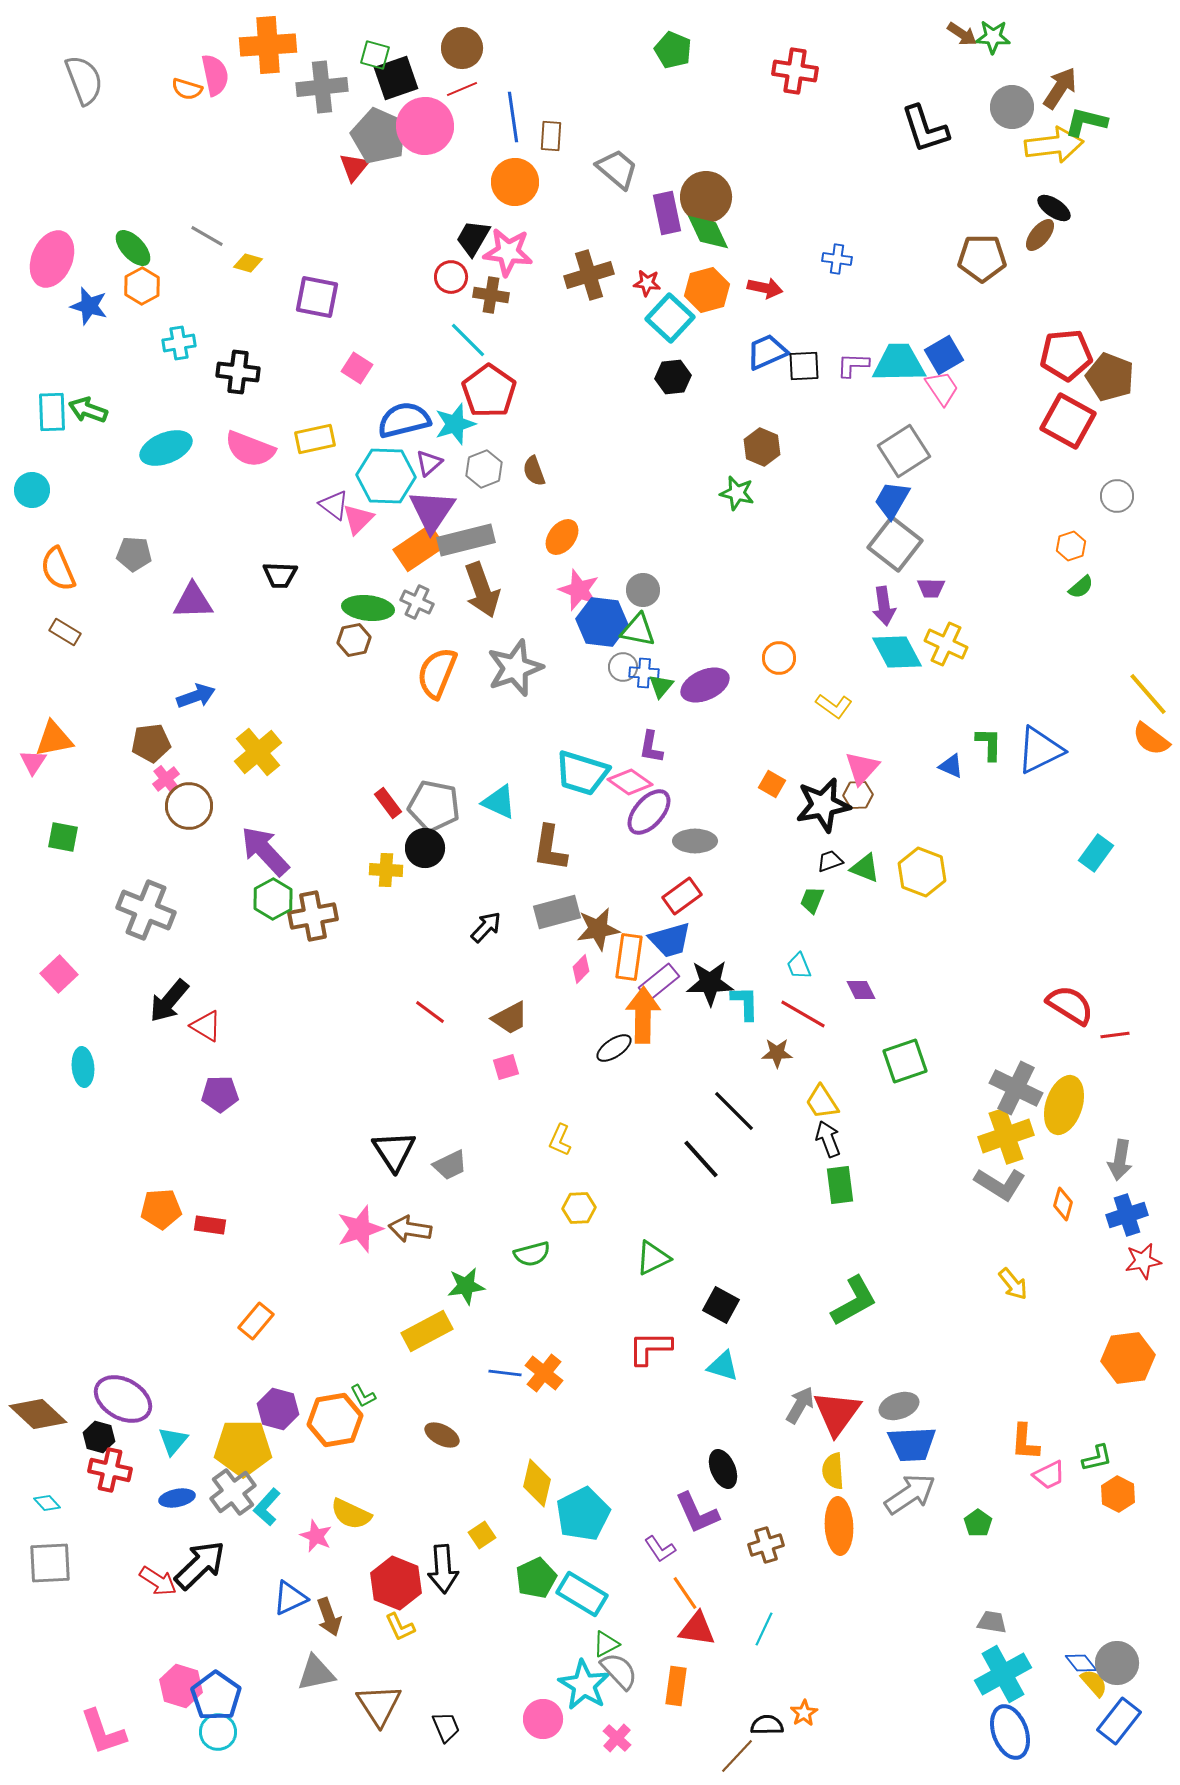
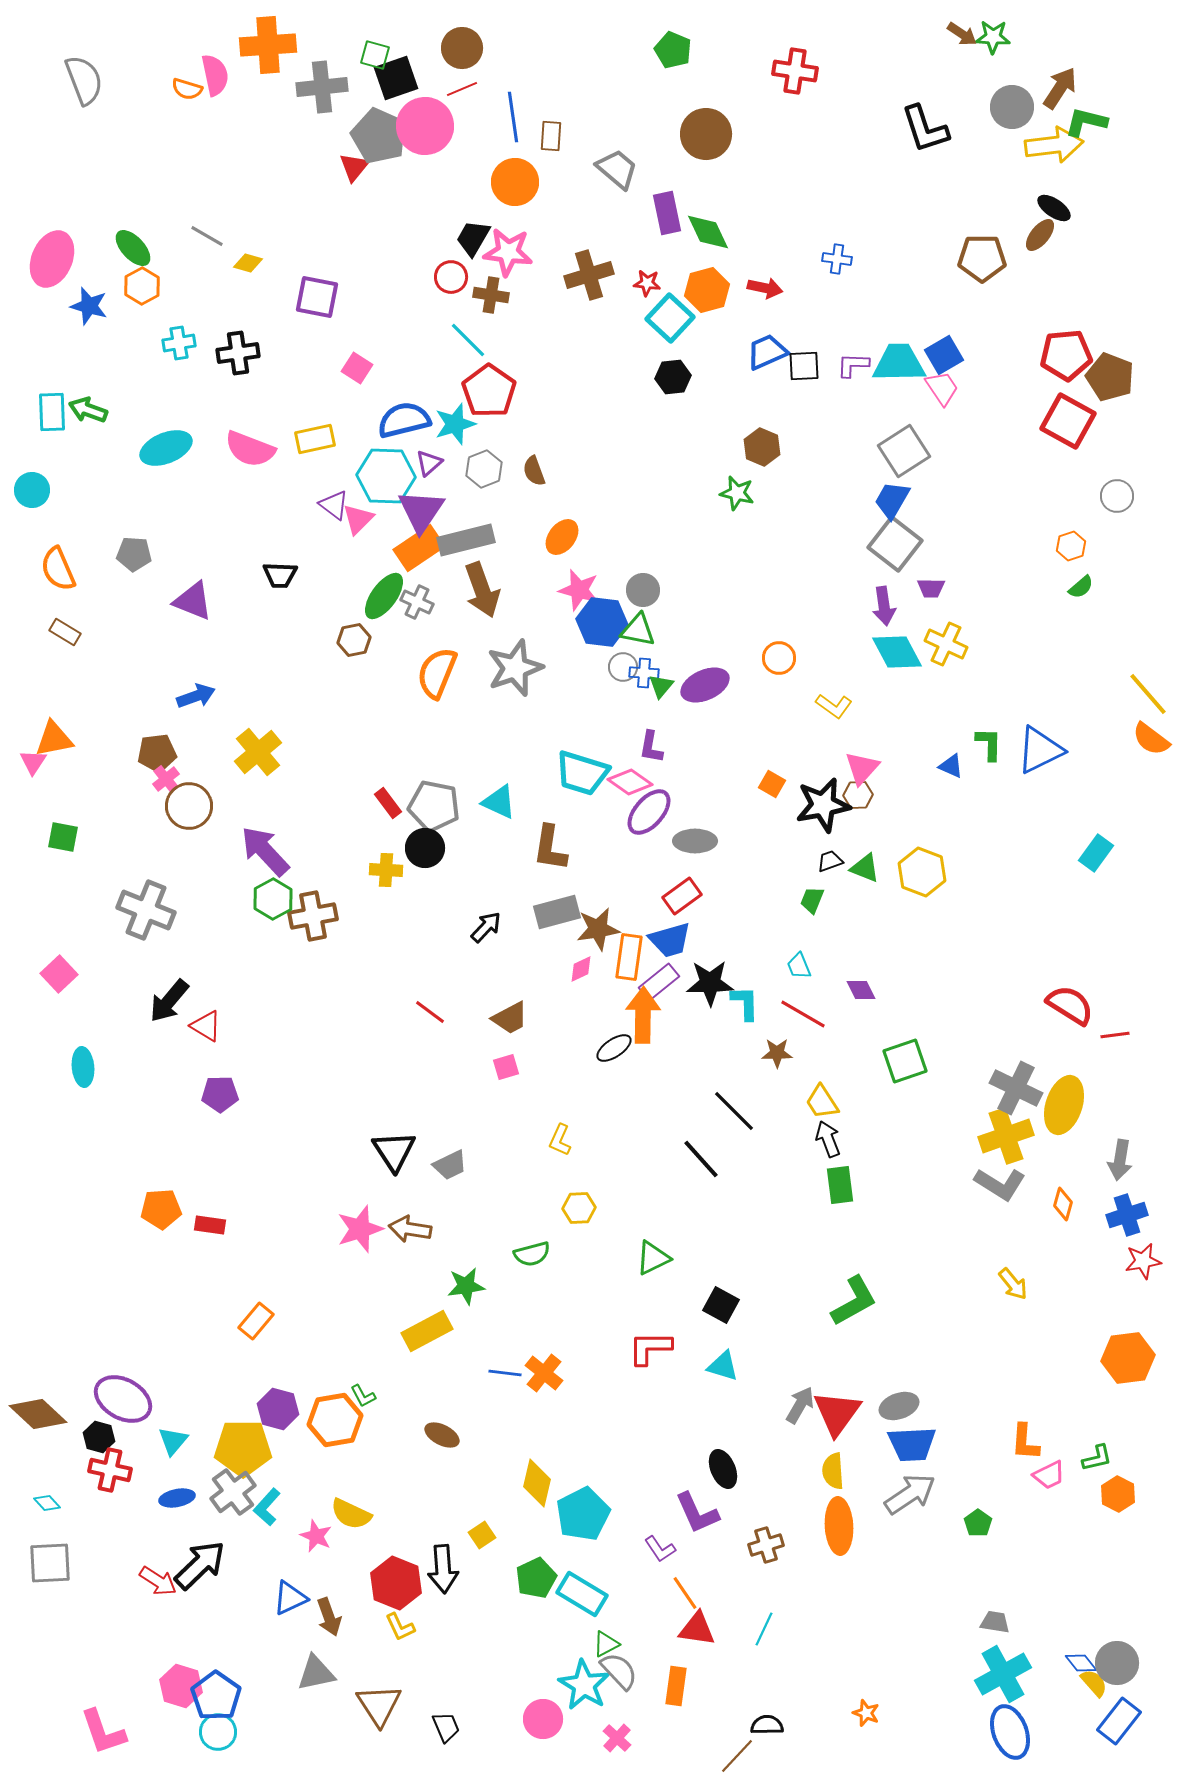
brown circle at (706, 197): moved 63 px up
black cross at (238, 372): moved 19 px up; rotated 15 degrees counterclockwise
purple triangle at (432, 511): moved 11 px left
pink star at (579, 590): rotated 6 degrees counterclockwise
purple triangle at (193, 601): rotated 24 degrees clockwise
green ellipse at (368, 608): moved 16 px right, 12 px up; rotated 60 degrees counterclockwise
brown pentagon at (151, 743): moved 6 px right, 10 px down
pink diamond at (581, 969): rotated 20 degrees clockwise
gray trapezoid at (992, 1622): moved 3 px right
orange star at (804, 1713): moved 62 px right; rotated 20 degrees counterclockwise
